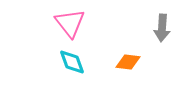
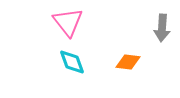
pink triangle: moved 2 px left, 1 px up
